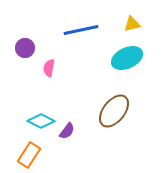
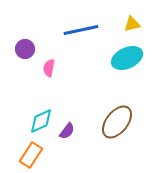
purple circle: moved 1 px down
brown ellipse: moved 3 px right, 11 px down
cyan diamond: rotated 52 degrees counterclockwise
orange rectangle: moved 2 px right
